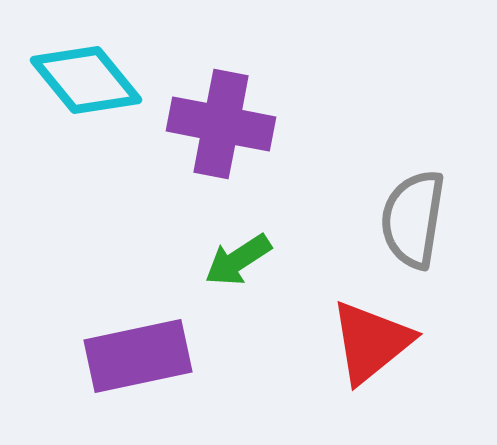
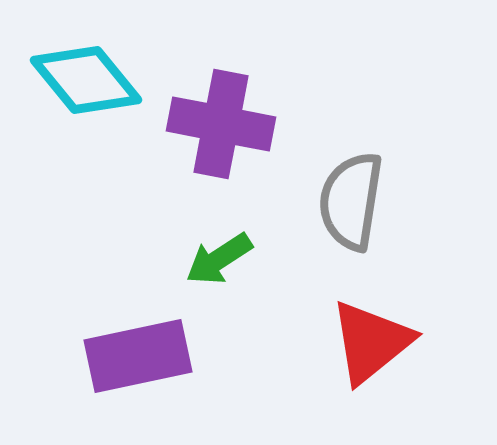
gray semicircle: moved 62 px left, 18 px up
green arrow: moved 19 px left, 1 px up
